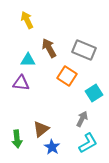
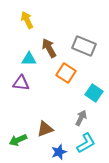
gray rectangle: moved 4 px up
cyan triangle: moved 1 px right, 1 px up
orange square: moved 1 px left, 3 px up
cyan square: rotated 24 degrees counterclockwise
gray arrow: moved 1 px left, 1 px up
brown triangle: moved 4 px right; rotated 18 degrees clockwise
green arrow: moved 1 px right, 1 px down; rotated 72 degrees clockwise
cyan L-shape: moved 2 px left
blue star: moved 7 px right, 5 px down; rotated 21 degrees clockwise
